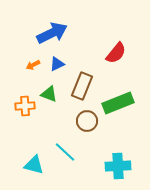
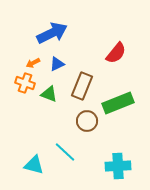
orange arrow: moved 2 px up
orange cross: moved 23 px up; rotated 24 degrees clockwise
